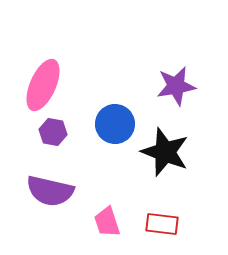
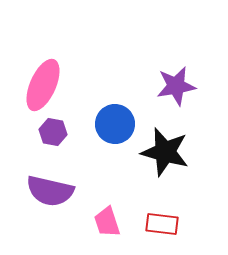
black star: rotated 6 degrees counterclockwise
